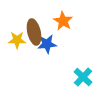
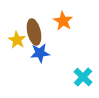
yellow star: rotated 30 degrees clockwise
blue star: moved 7 px left, 9 px down
